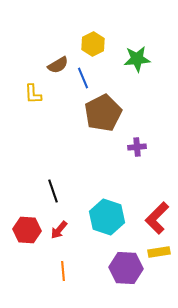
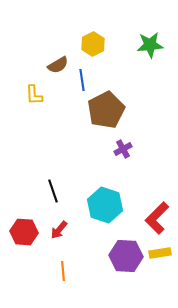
green star: moved 13 px right, 14 px up
blue line: moved 1 px left, 2 px down; rotated 15 degrees clockwise
yellow L-shape: moved 1 px right, 1 px down
brown pentagon: moved 3 px right, 3 px up
purple cross: moved 14 px left, 2 px down; rotated 24 degrees counterclockwise
cyan hexagon: moved 2 px left, 12 px up
red hexagon: moved 3 px left, 2 px down
yellow rectangle: moved 1 px right, 1 px down
purple hexagon: moved 12 px up
